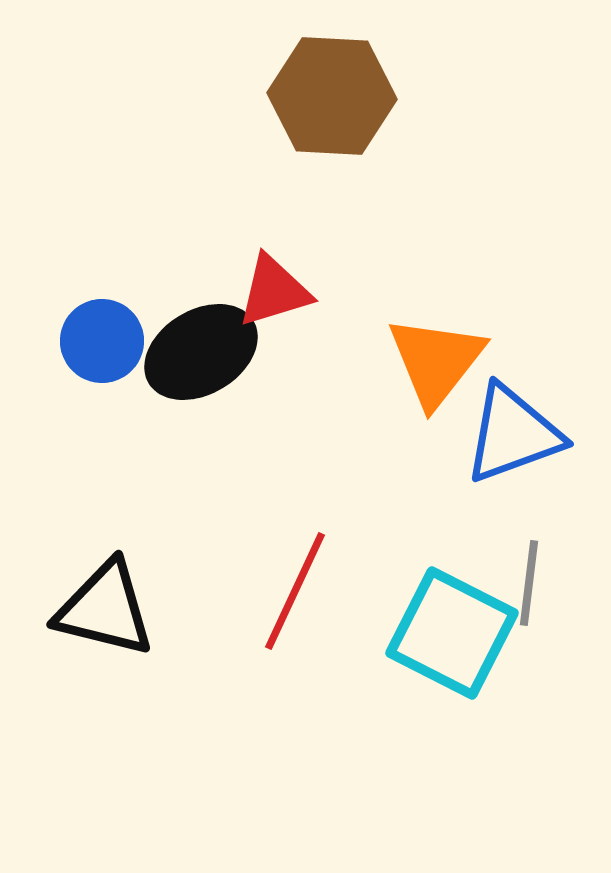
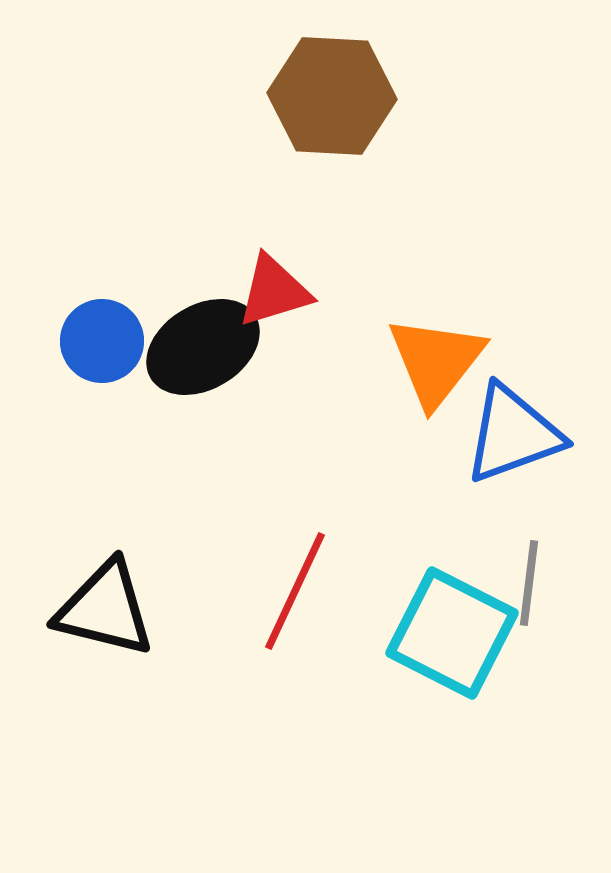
black ellipse: moved 2 px right, 5 px up
